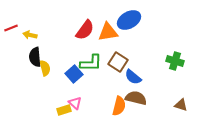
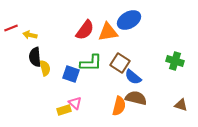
brown square: moved 2 px right, 1 px down
blue square: moved 3 px left; rotated 30 degrees counterclockwise
